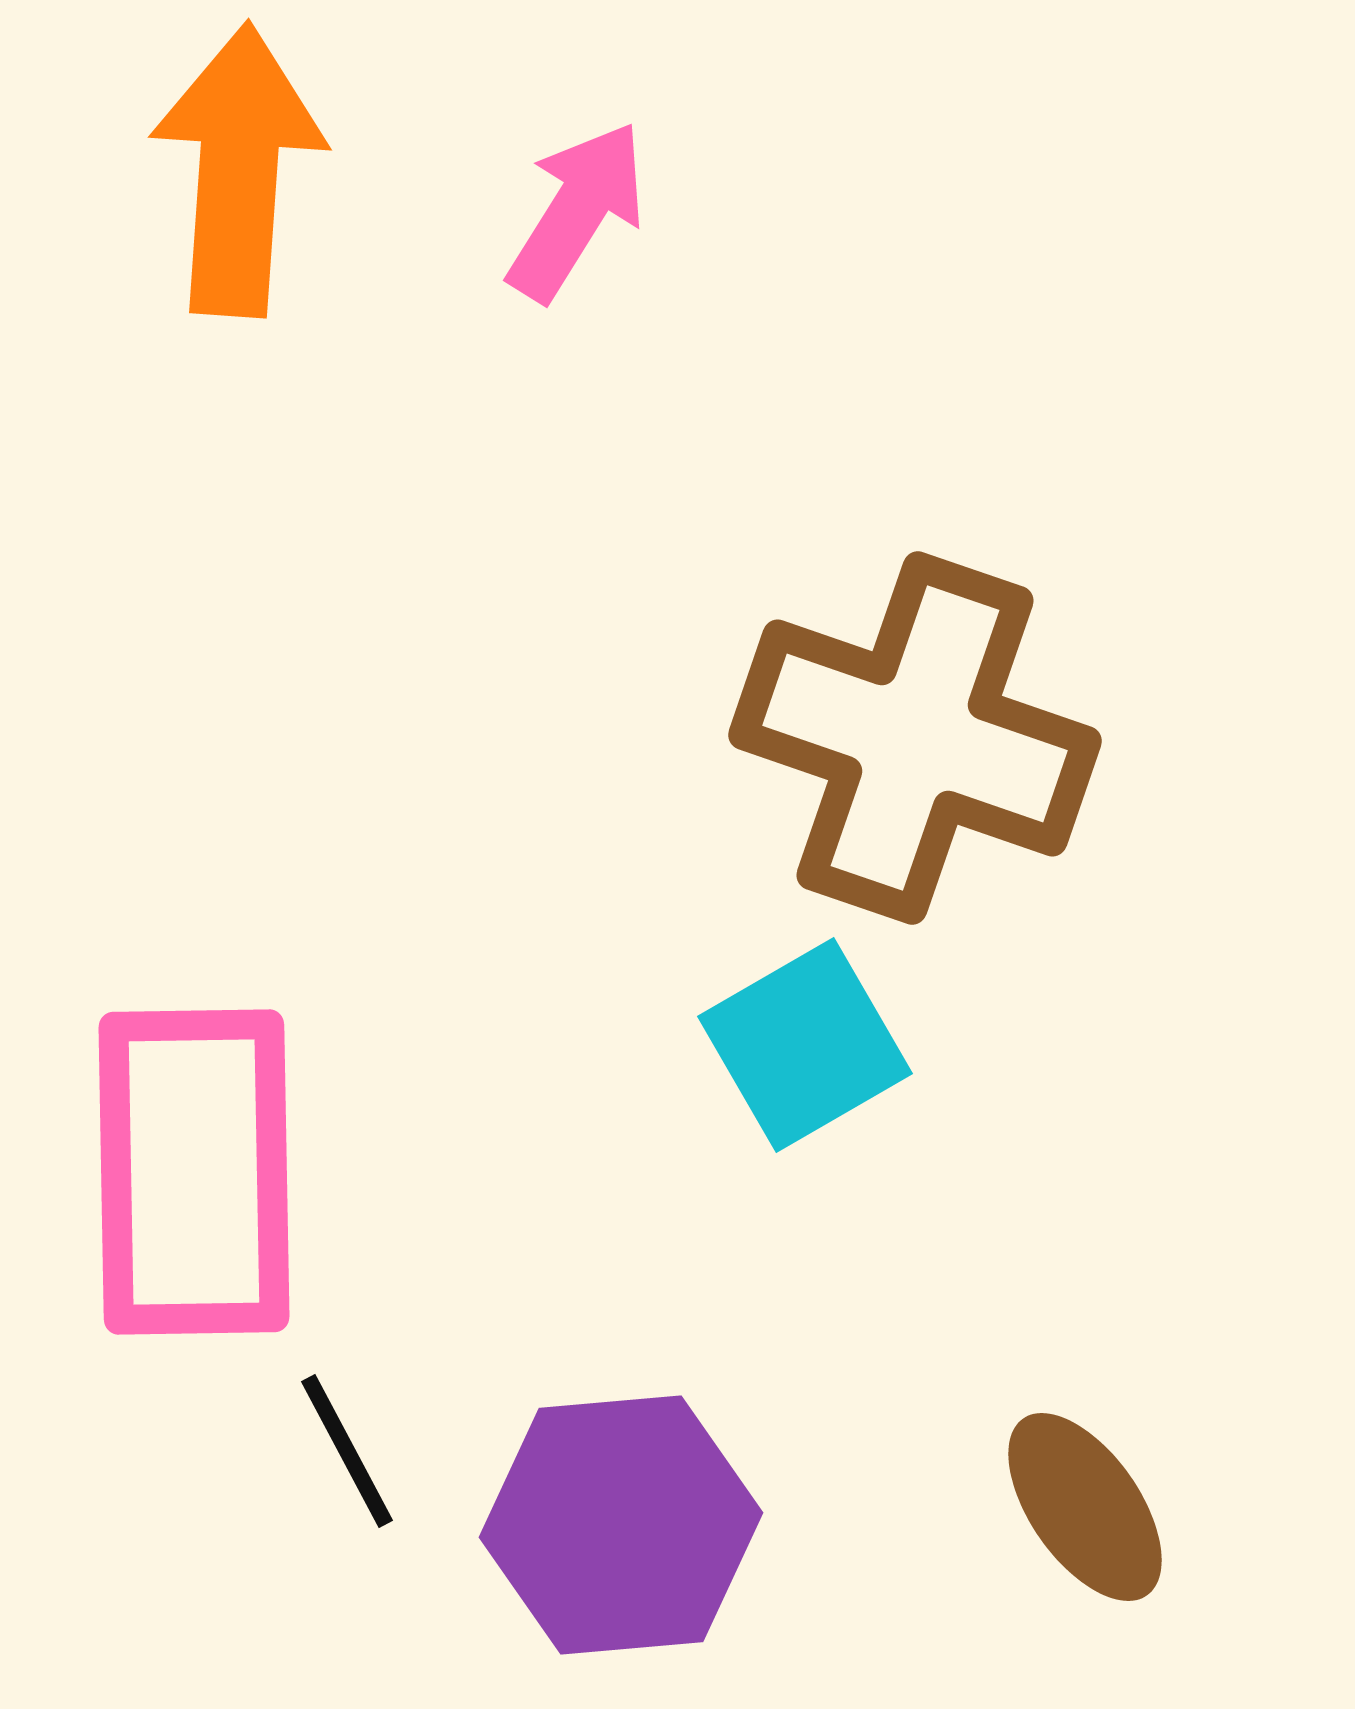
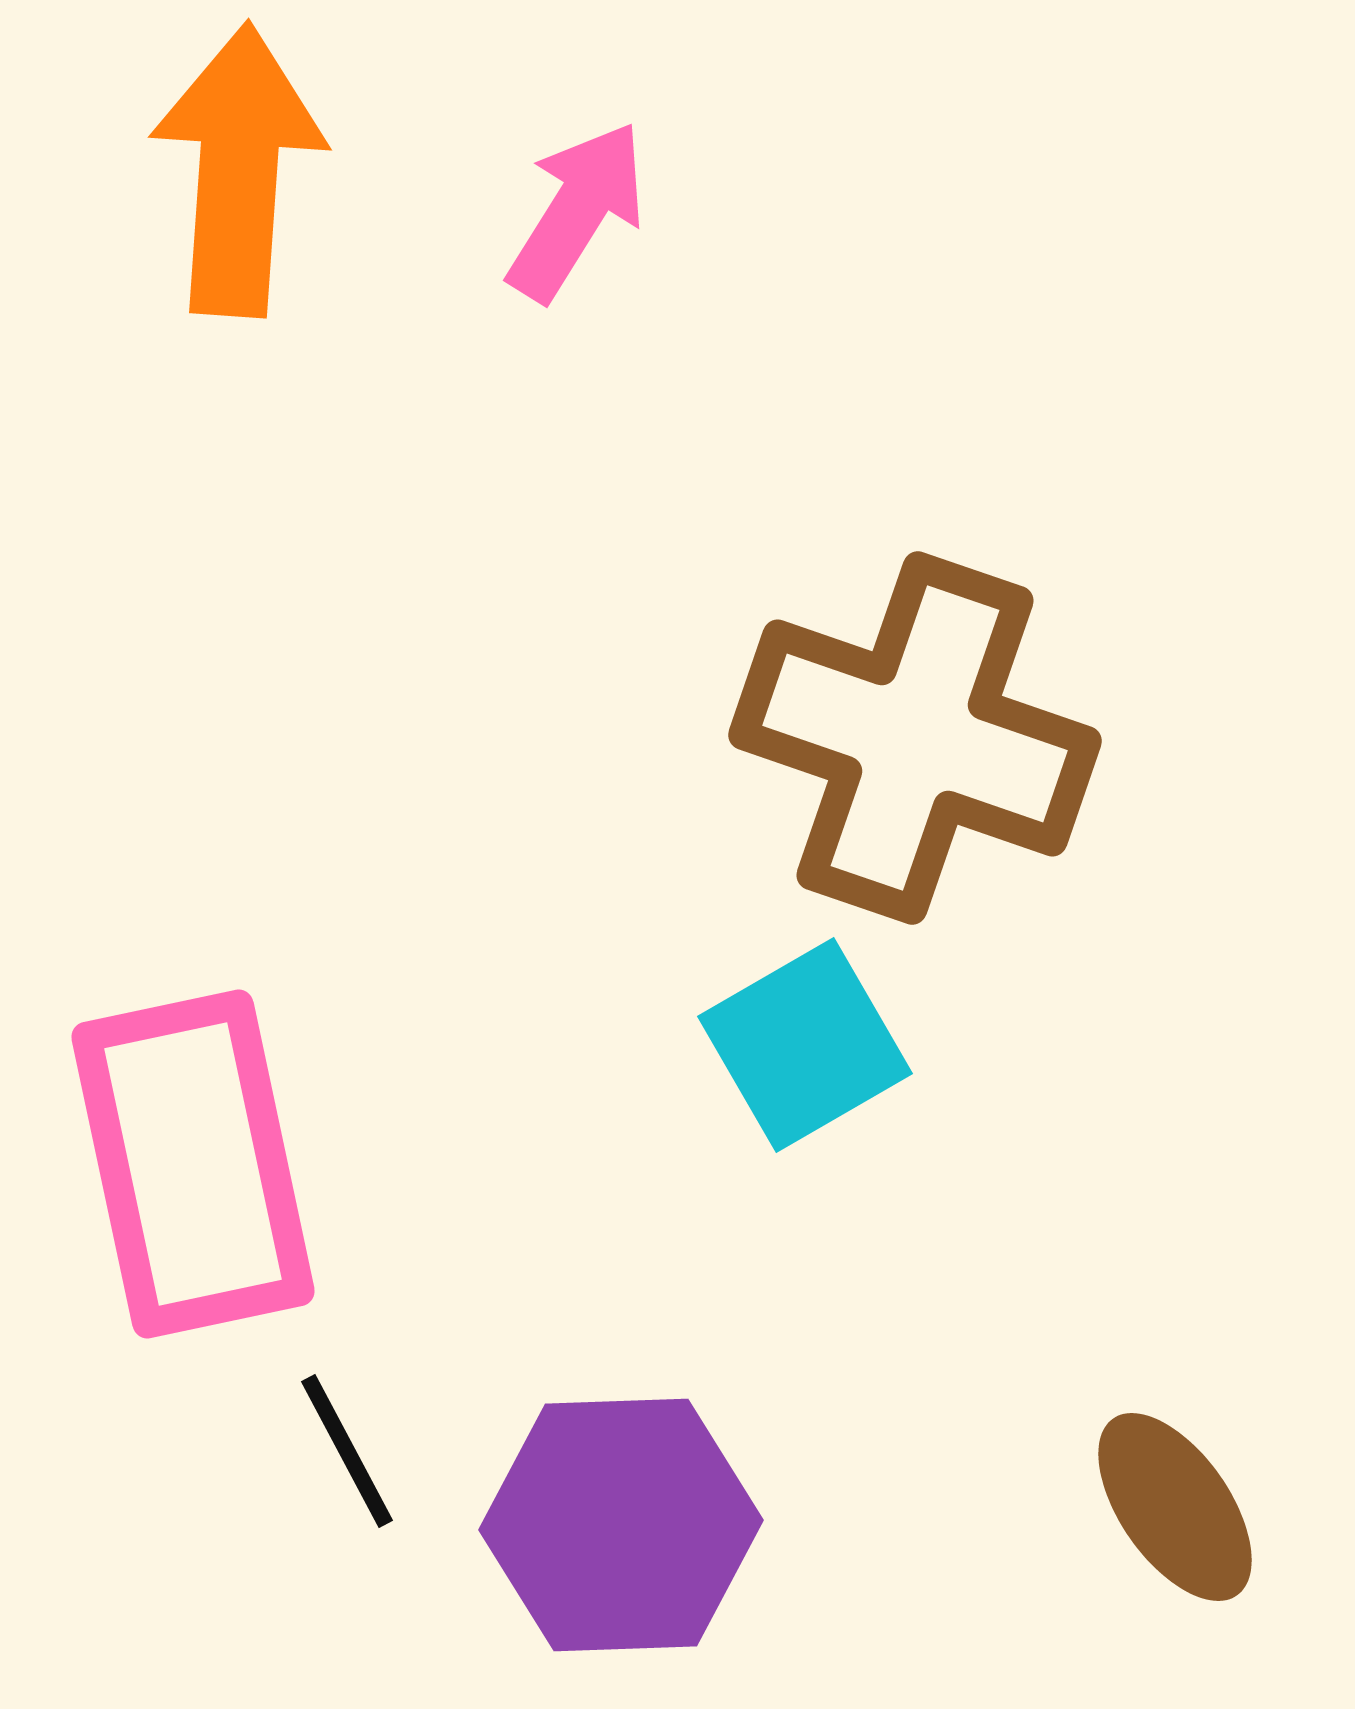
pink rectangle: moved 1 px left, 8 px up; rotated 11 degrees counterclockwise
brown ellipse: moved 90 px right
purple hexagon: rotated 3 degrees clockwise
